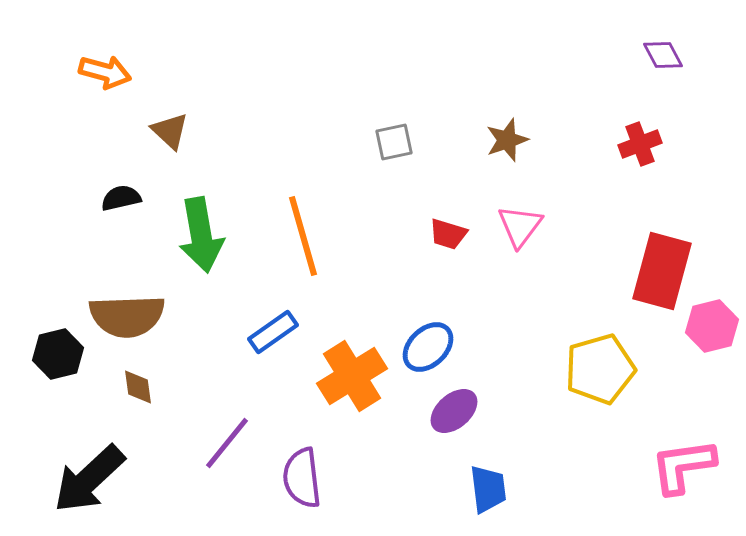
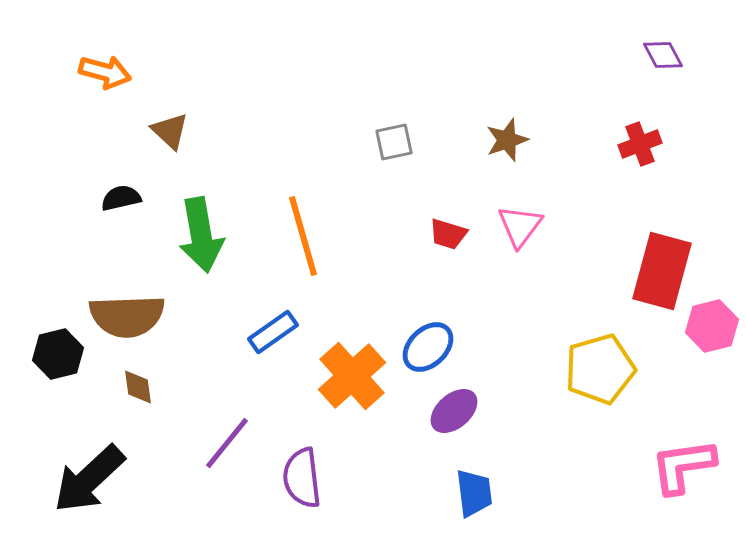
orange cross: rotated 10 degrees counterclockwise
blue trapezoid: moved 14 px left, 4 px down
